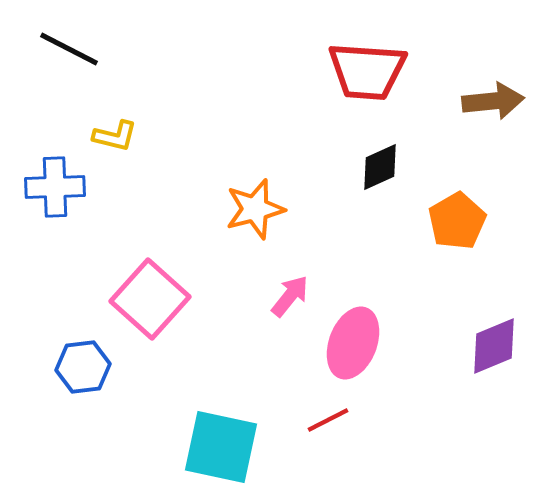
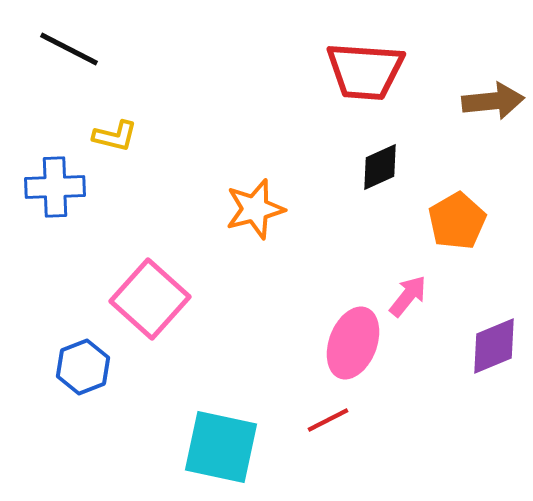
red trapezoid: moved 2 px left
pink arrow: moved 118 px right
blue hexagon: rotated 14 degrees counterclockwise
